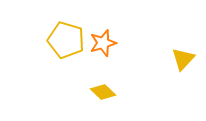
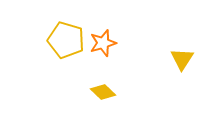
yellow triangle: moved 1 px left; rotated 10 degrees counterclockwise
